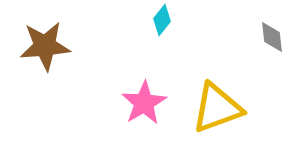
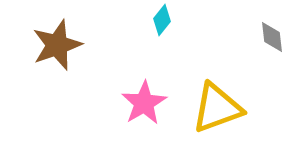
brown star: moved 12 px right, 1 px up; rotated 15 degrees counterclockwise
